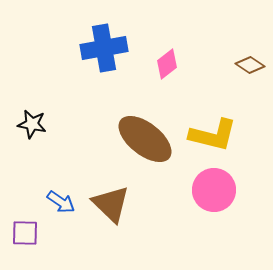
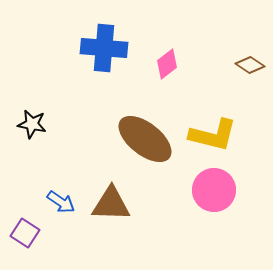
blue cross: rotated 15 degrees clockwise
brown triangle: rotated 42 degrees counterclockwise
purple square: rotated 32 degrees clockwise
